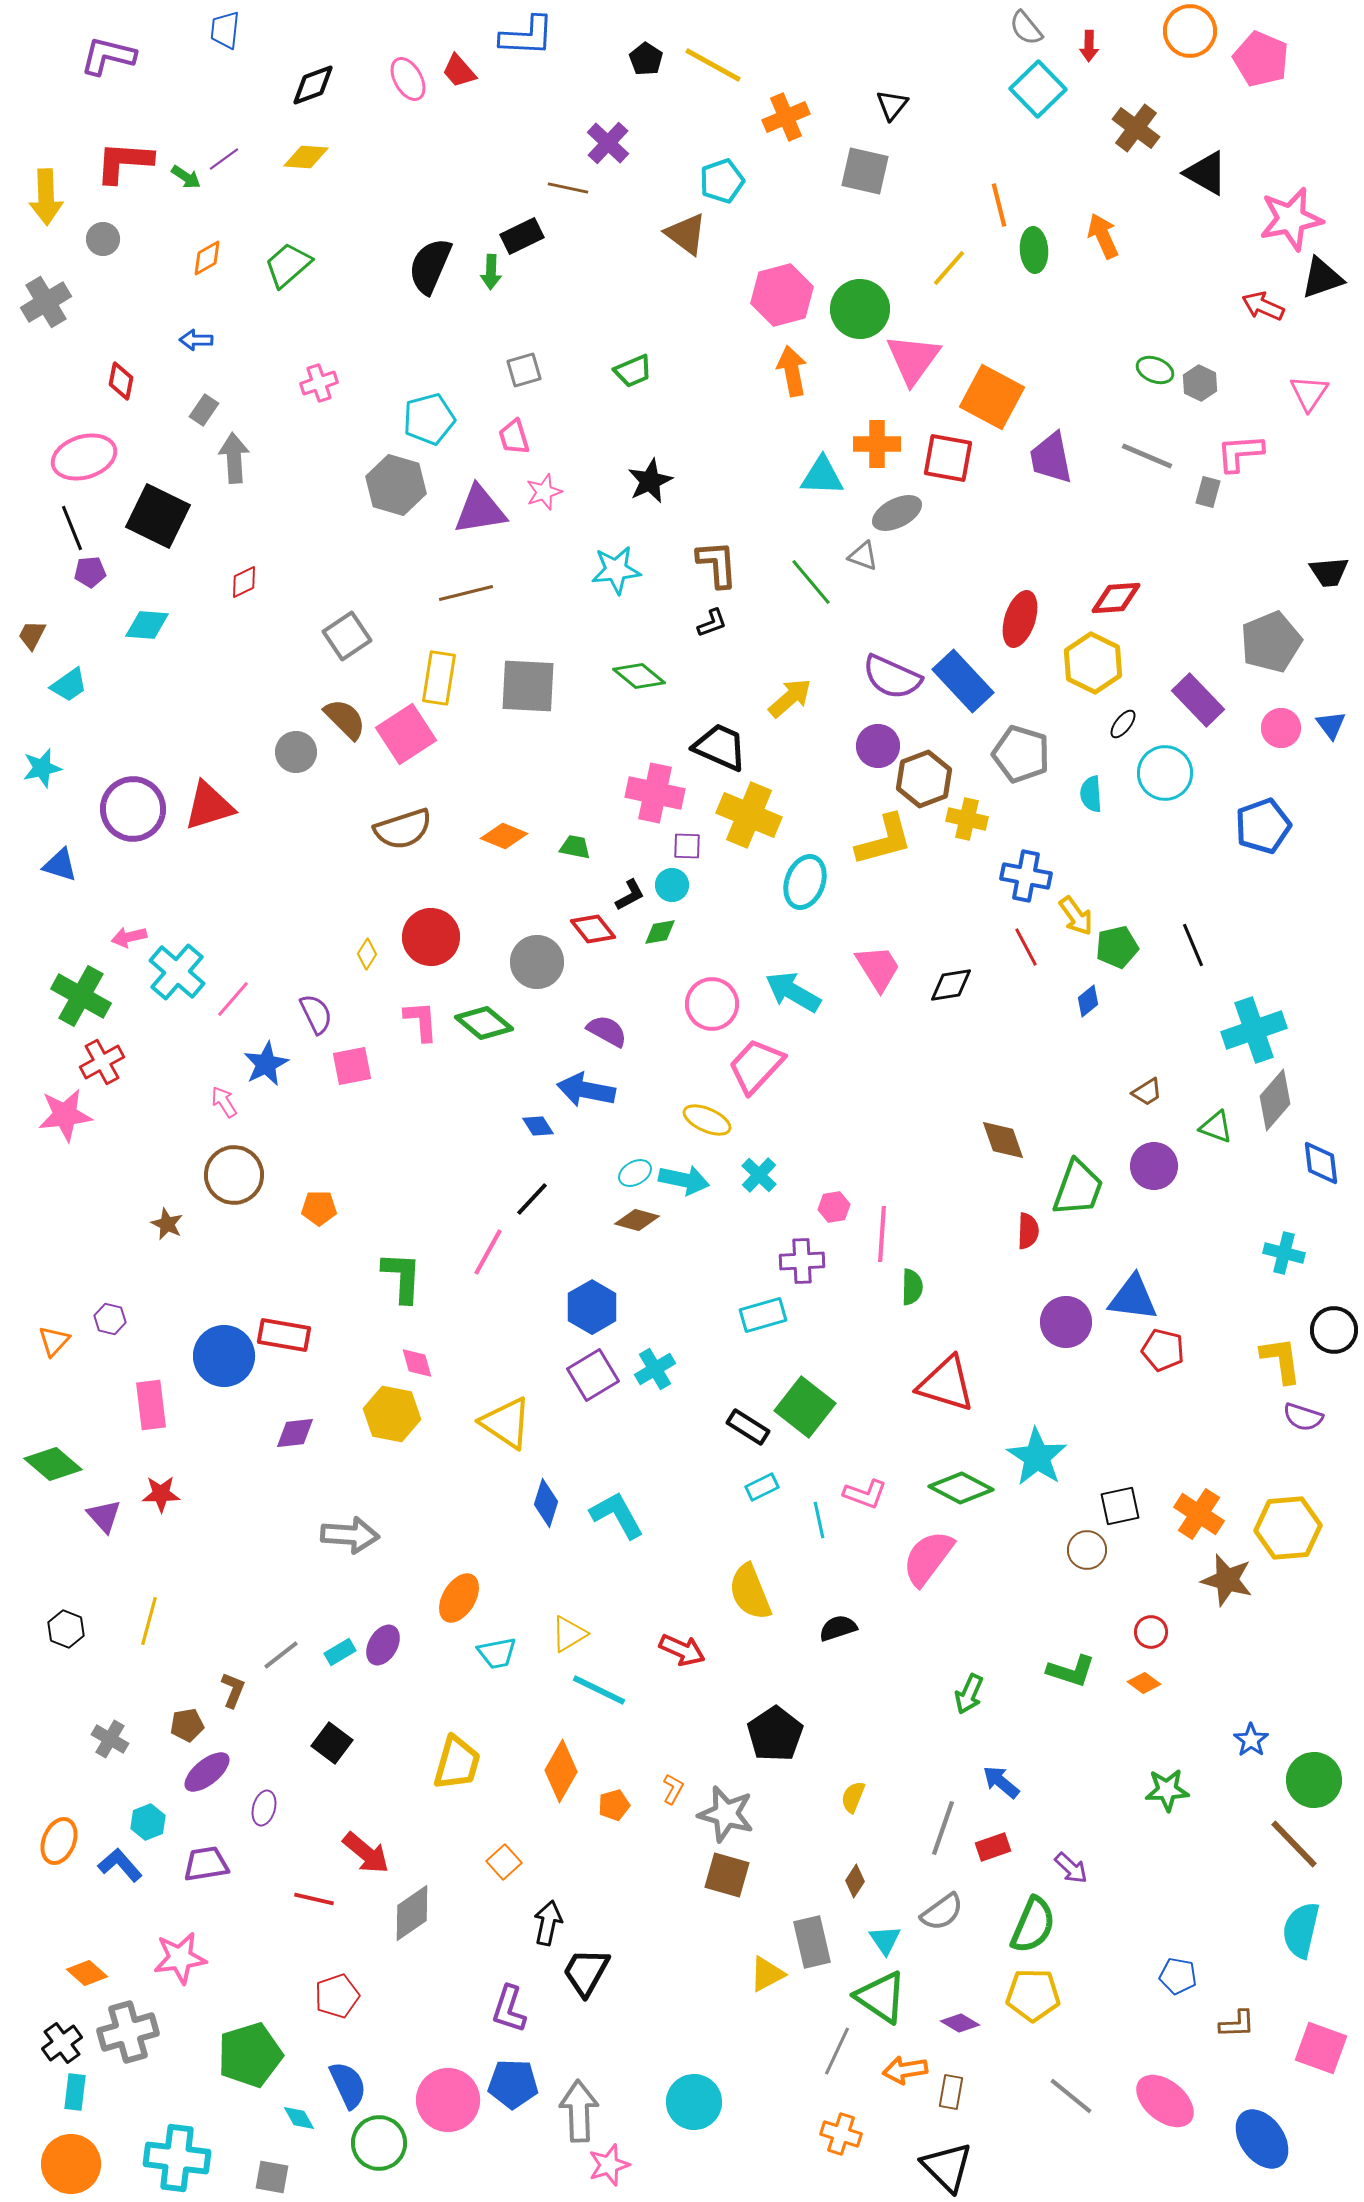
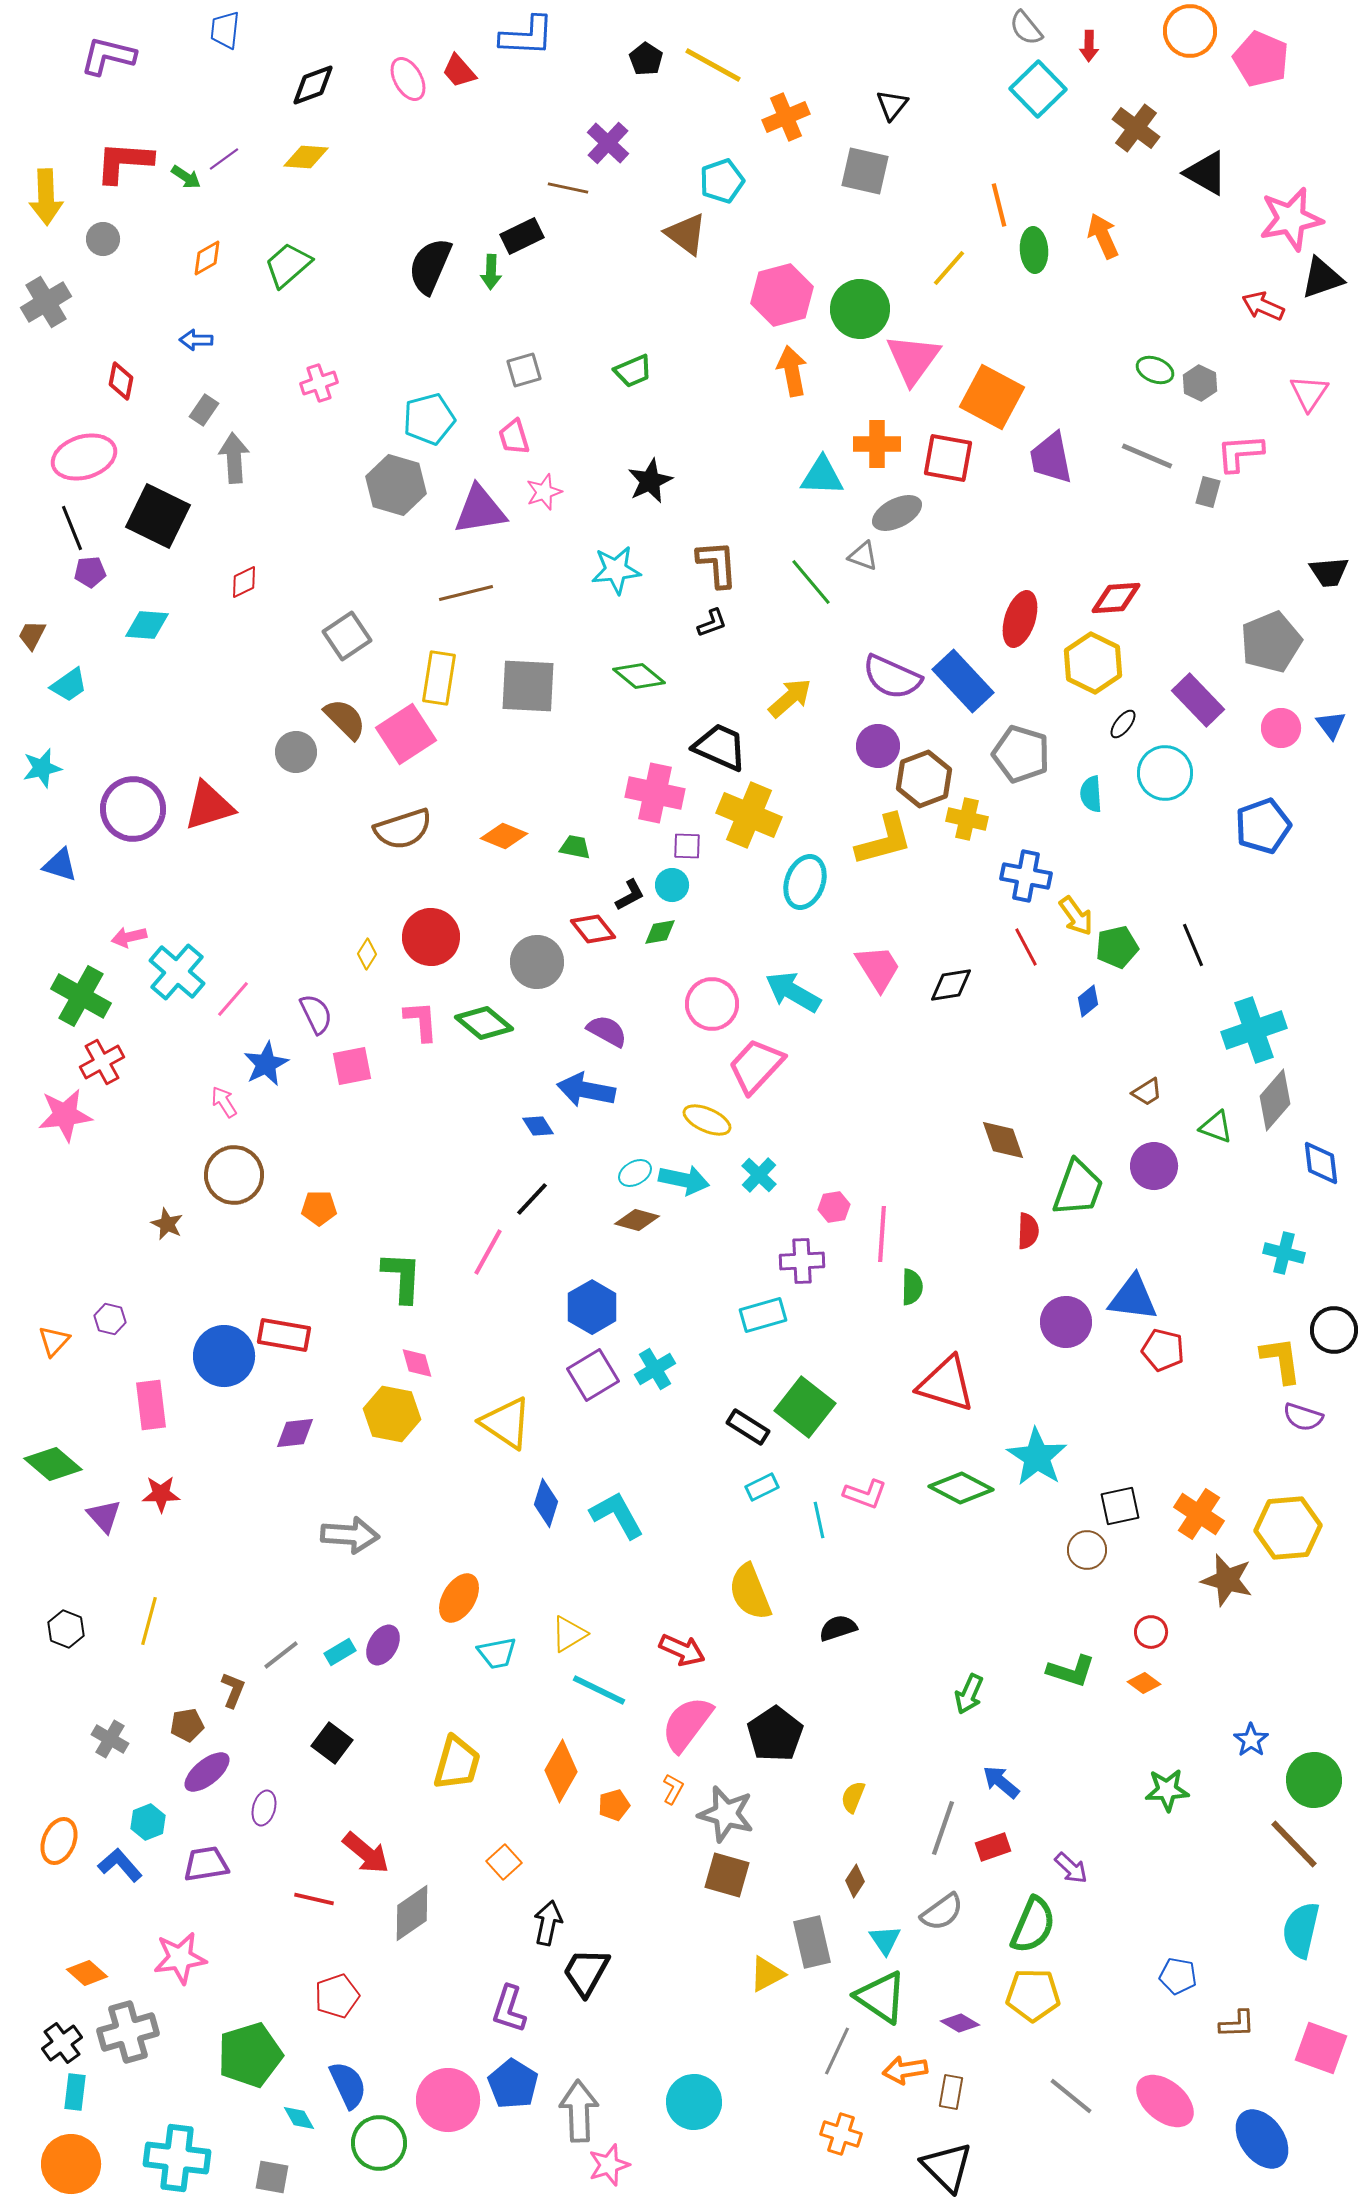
pink semicircle at (928, 1558): moved 241 px left, 166 px down
blue pentagon at (513, 2084): rotated 30 degrees clockwise
